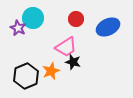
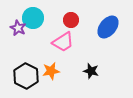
red circle: moved 5 px left, 1 px down
blue ellipse: rotated 25 degrees counterclockwise
pink trapezoid: moved 3 px left, 5 px up
black star: moved 18 px right, 9 px down
orange star: rotated 12 degrees clockwise
black hexagon: rotated 10 degrees counterclockwise
